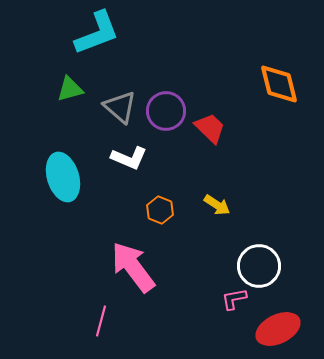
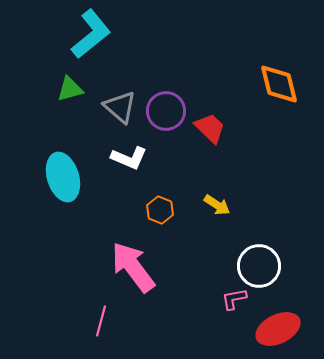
cyan L-shape: moved 6 px left, 1 px down; rotated 18 degrees counterclockwise
